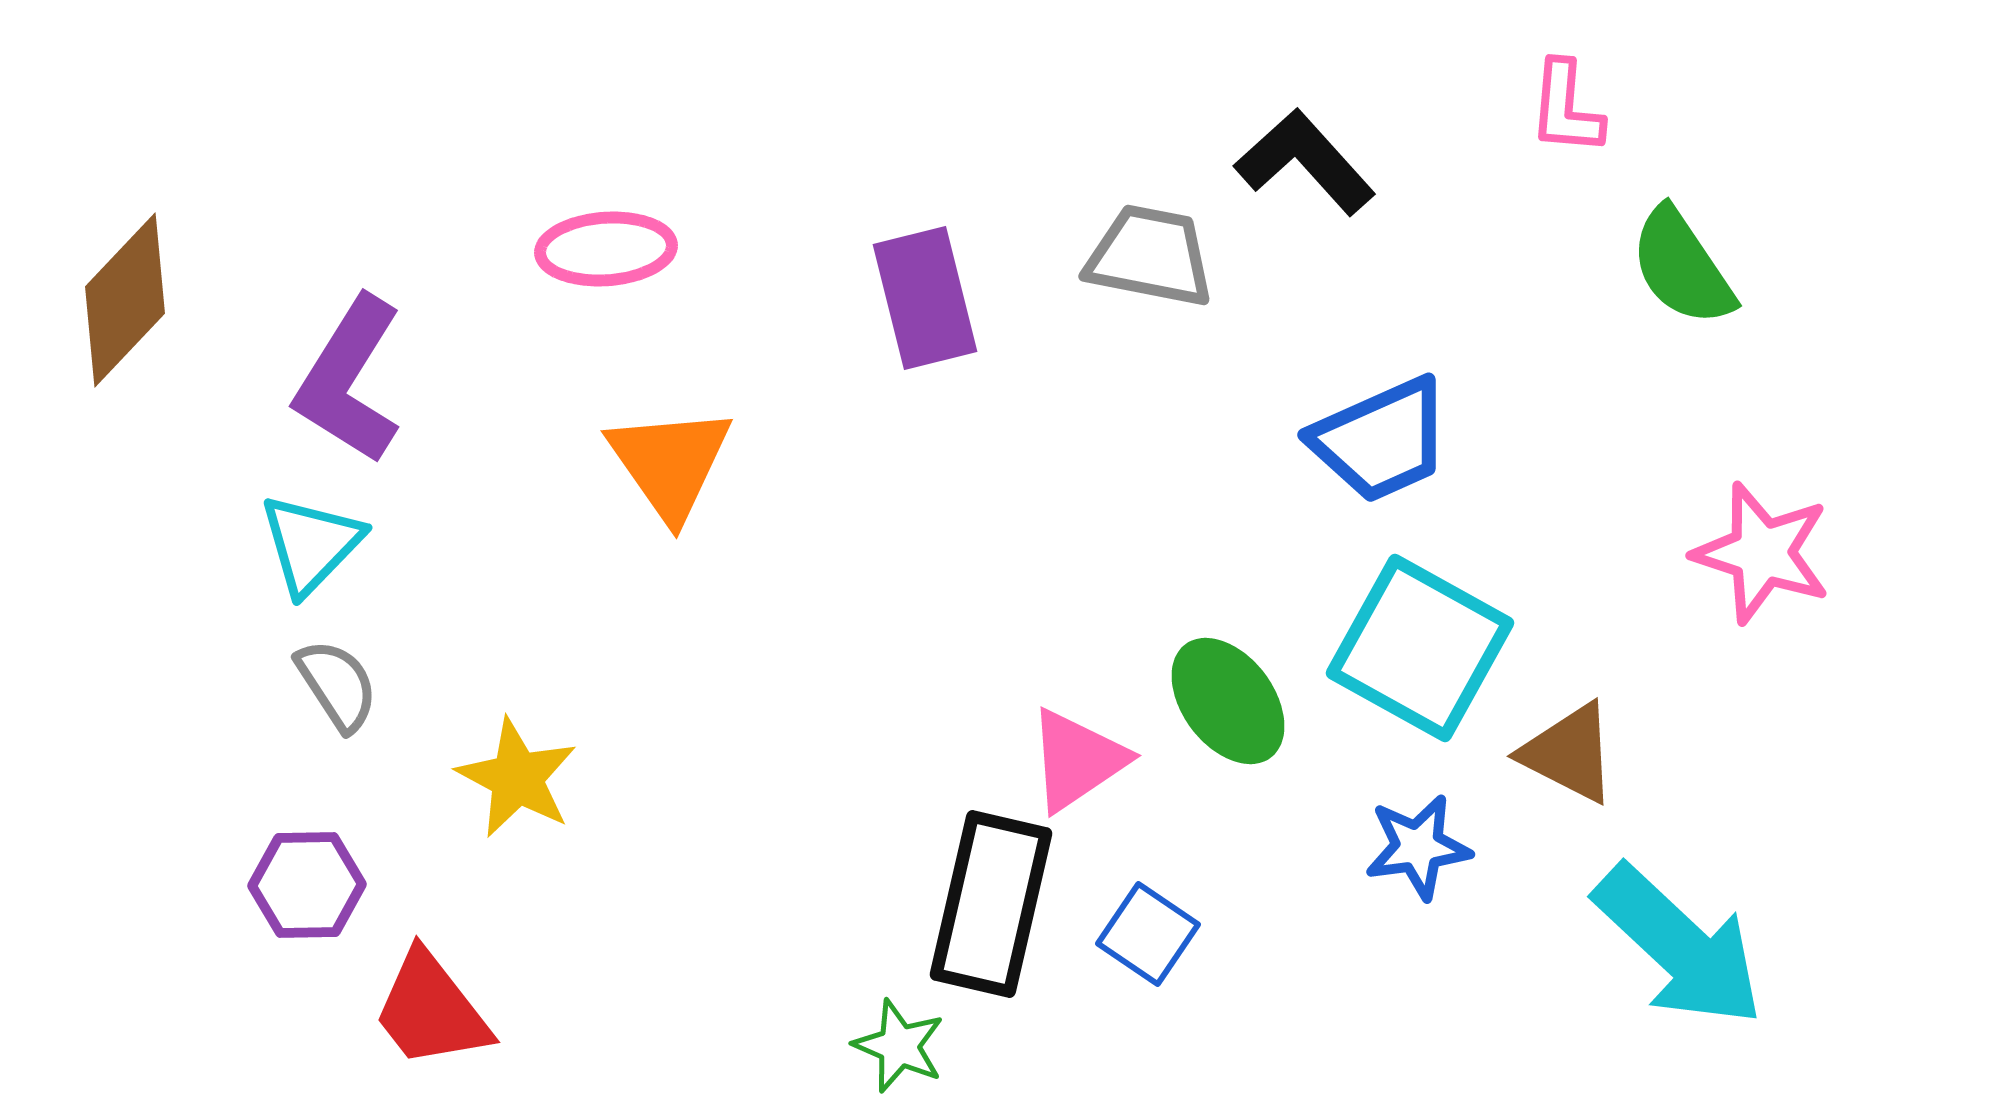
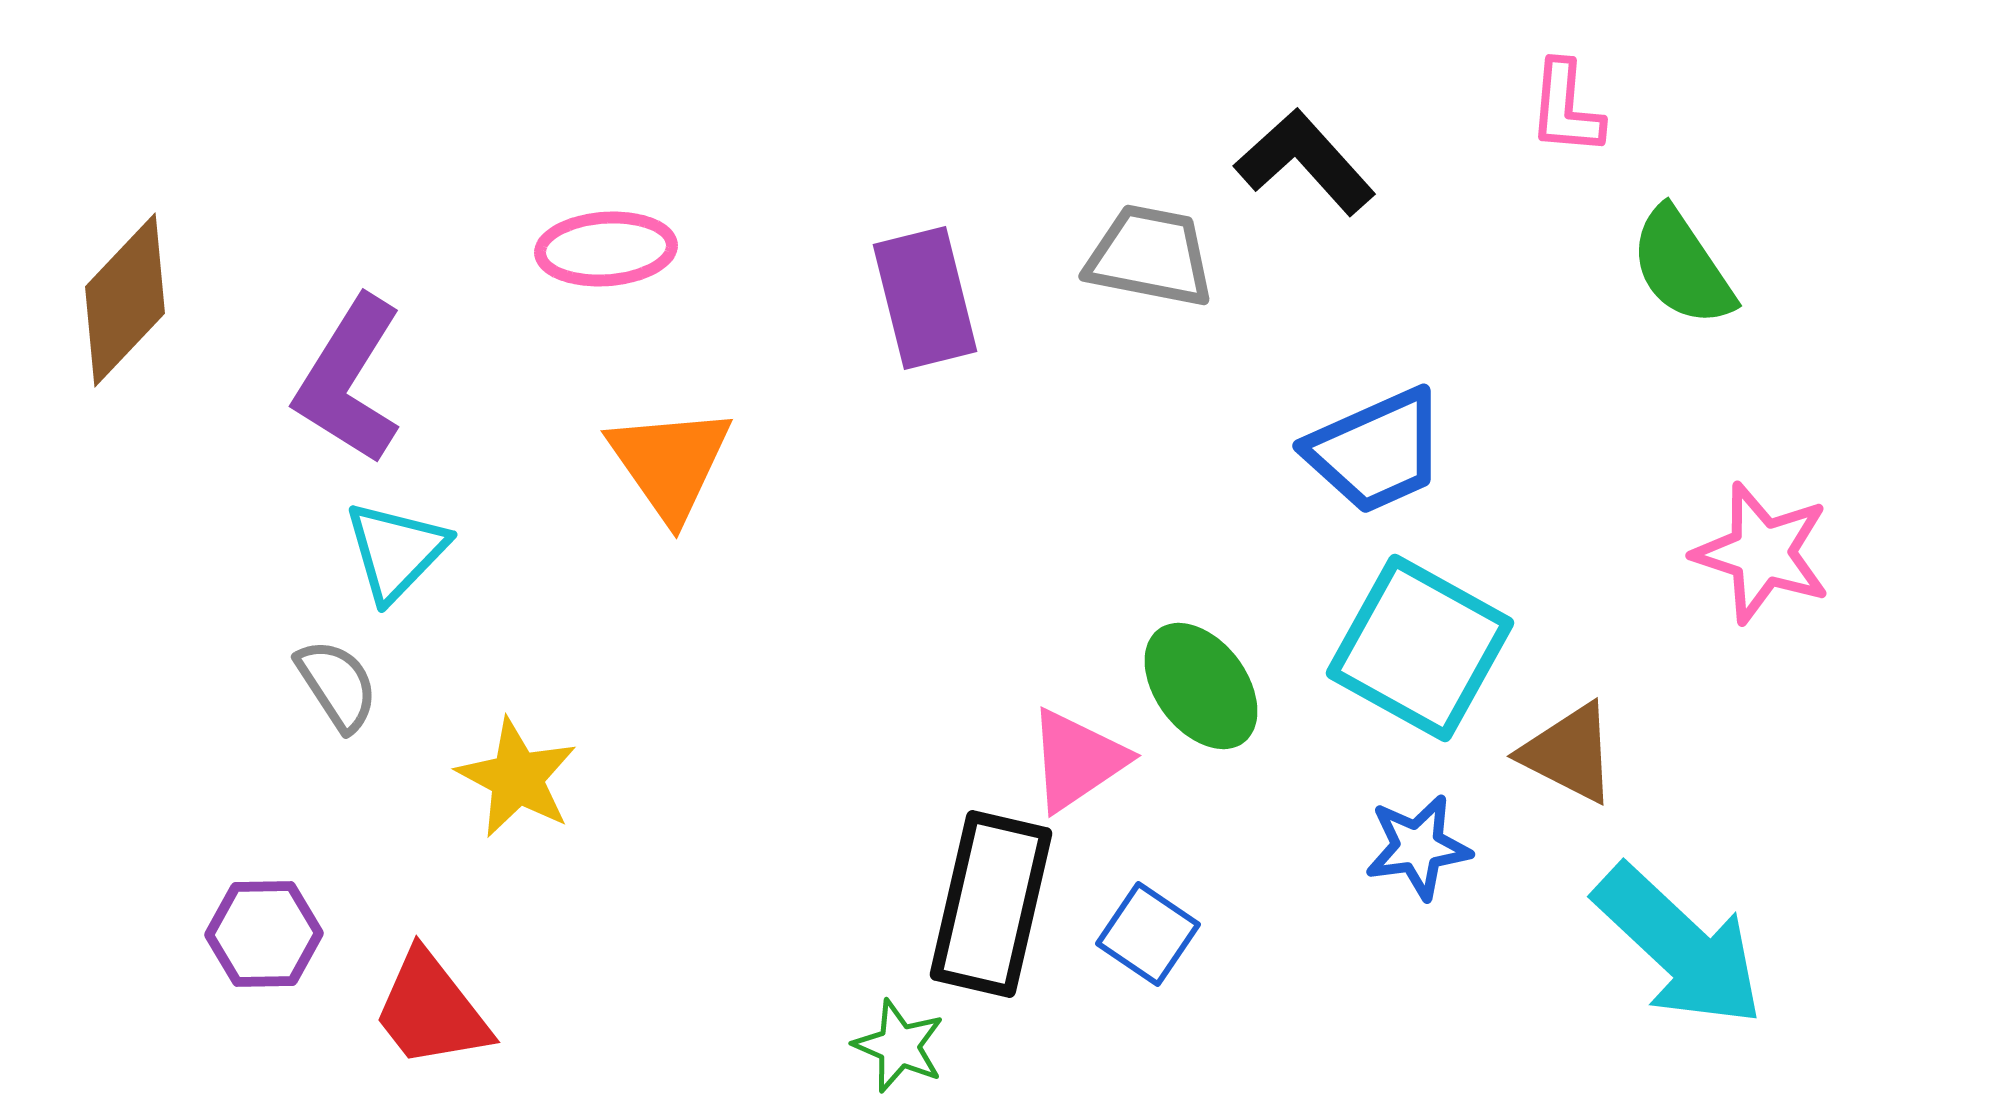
blue trapezoid: moved 5 px left, 11 px down
cyan triangle: moved 85 px right, 7 px down
green ellipse: moved 27 px left, 15 px up
purple hexagon: moved 43 px left, 49 px down
